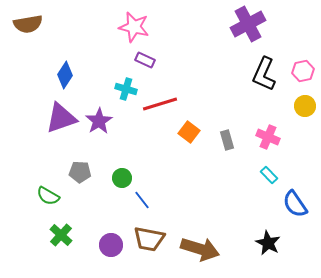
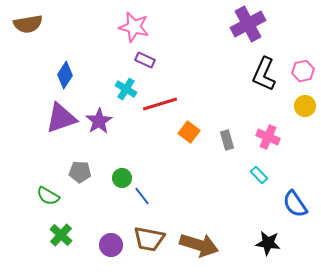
cyan cross: rotated 15 degrees clockwise
cyan rectangle: moved 10 px left
blue line: moved 4 px up
black star: rotated 20 degrees counterclockwise
brown arrow: moved 1 px left, 4 px up
